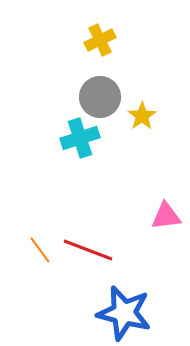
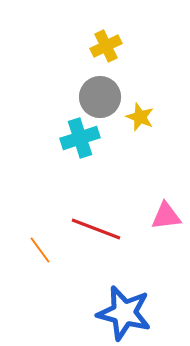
yellow cross: moved 6 px right, 6 px down
yellow star: moved 2 px left, 1 px down; rotated 16 degrees counterclockwise
red line: moved 8 px right, 21 px up
